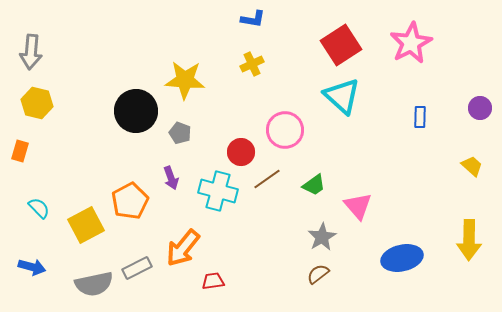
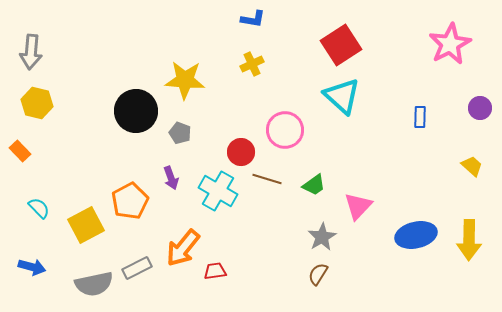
pink star: moved 39 px right, 1 px down
orange rectangle: rotated 60 degrees counterclockwise
brown line: rotated 52 degrees clockwise
cyan cross: rotated 15 degrees clockwise
pink triangle: rotated 24 degrees clockwise
blue ellipse: moved 14 px right, 23 px up
brown semicircle: rotated 20 degrees counterclockwise
red trapezoid: moved 2 px right, 10 px up
